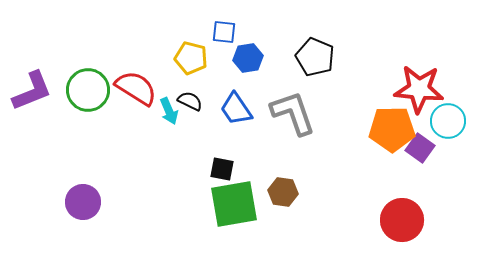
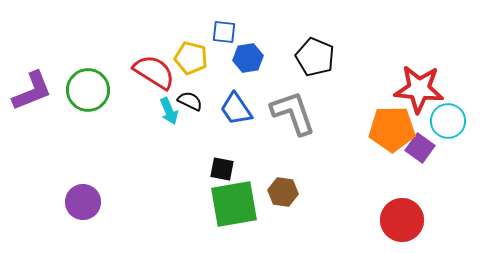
red semicircle: moved 18 px right, 16 px up
